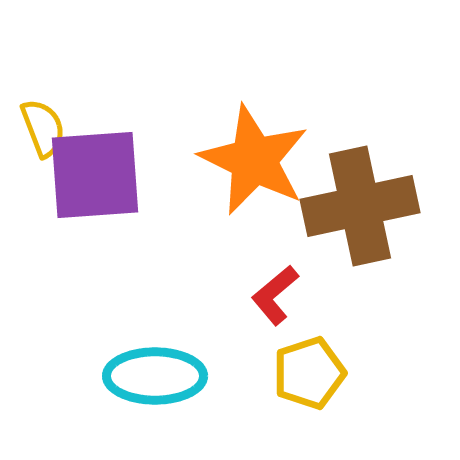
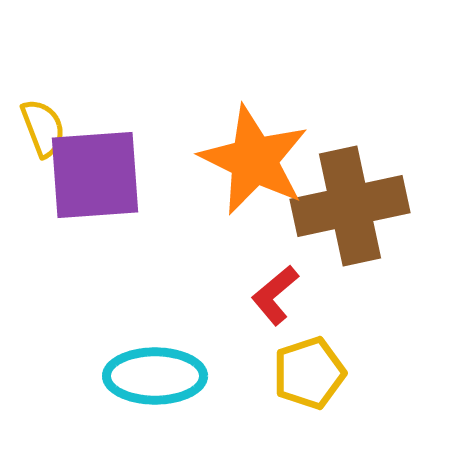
brown cross: moved 10 px left
